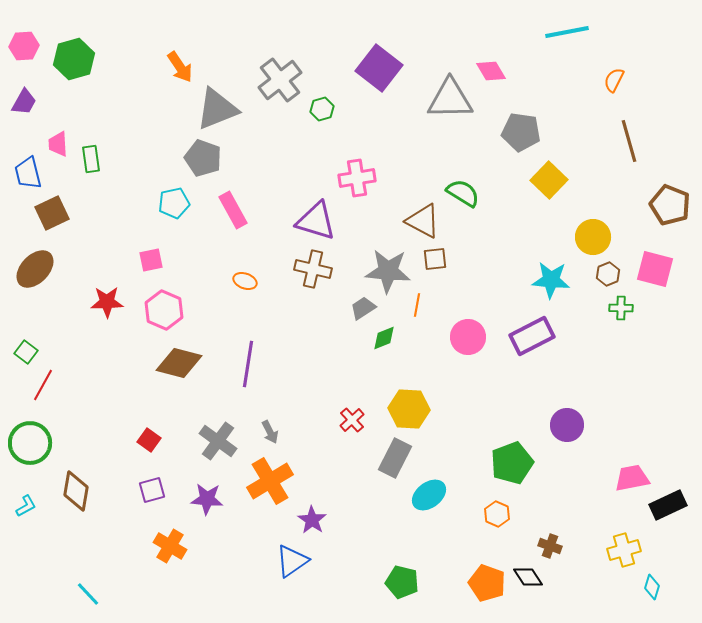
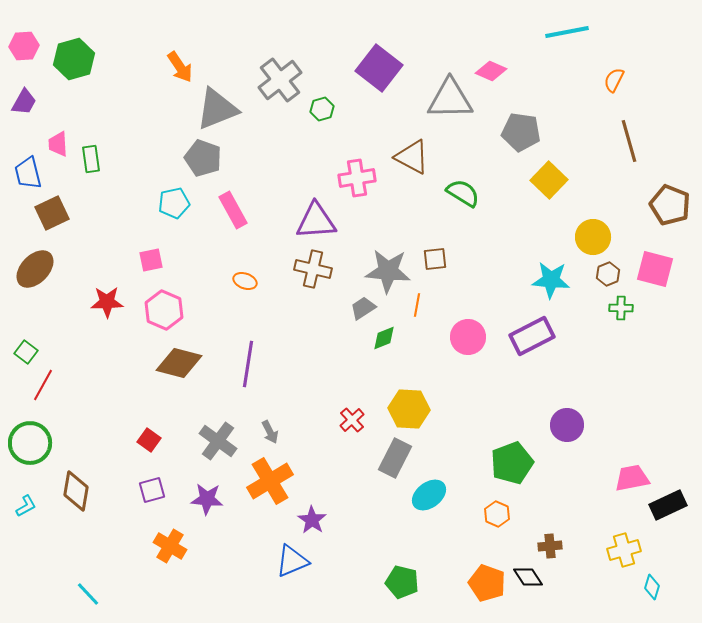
pink diamond at (491, 71): rotated 36 degrees counterclockwise
purple triangle at (316, 221): rotated 21 degrees counterclockwise
brown triangle at (423, 221): moved 11 px left, 64 px up
brown cross at (550, 546): rotated 25 degrees counterclockwise
blue triangle at (292, 561): rotated 12 degrees clockwise
